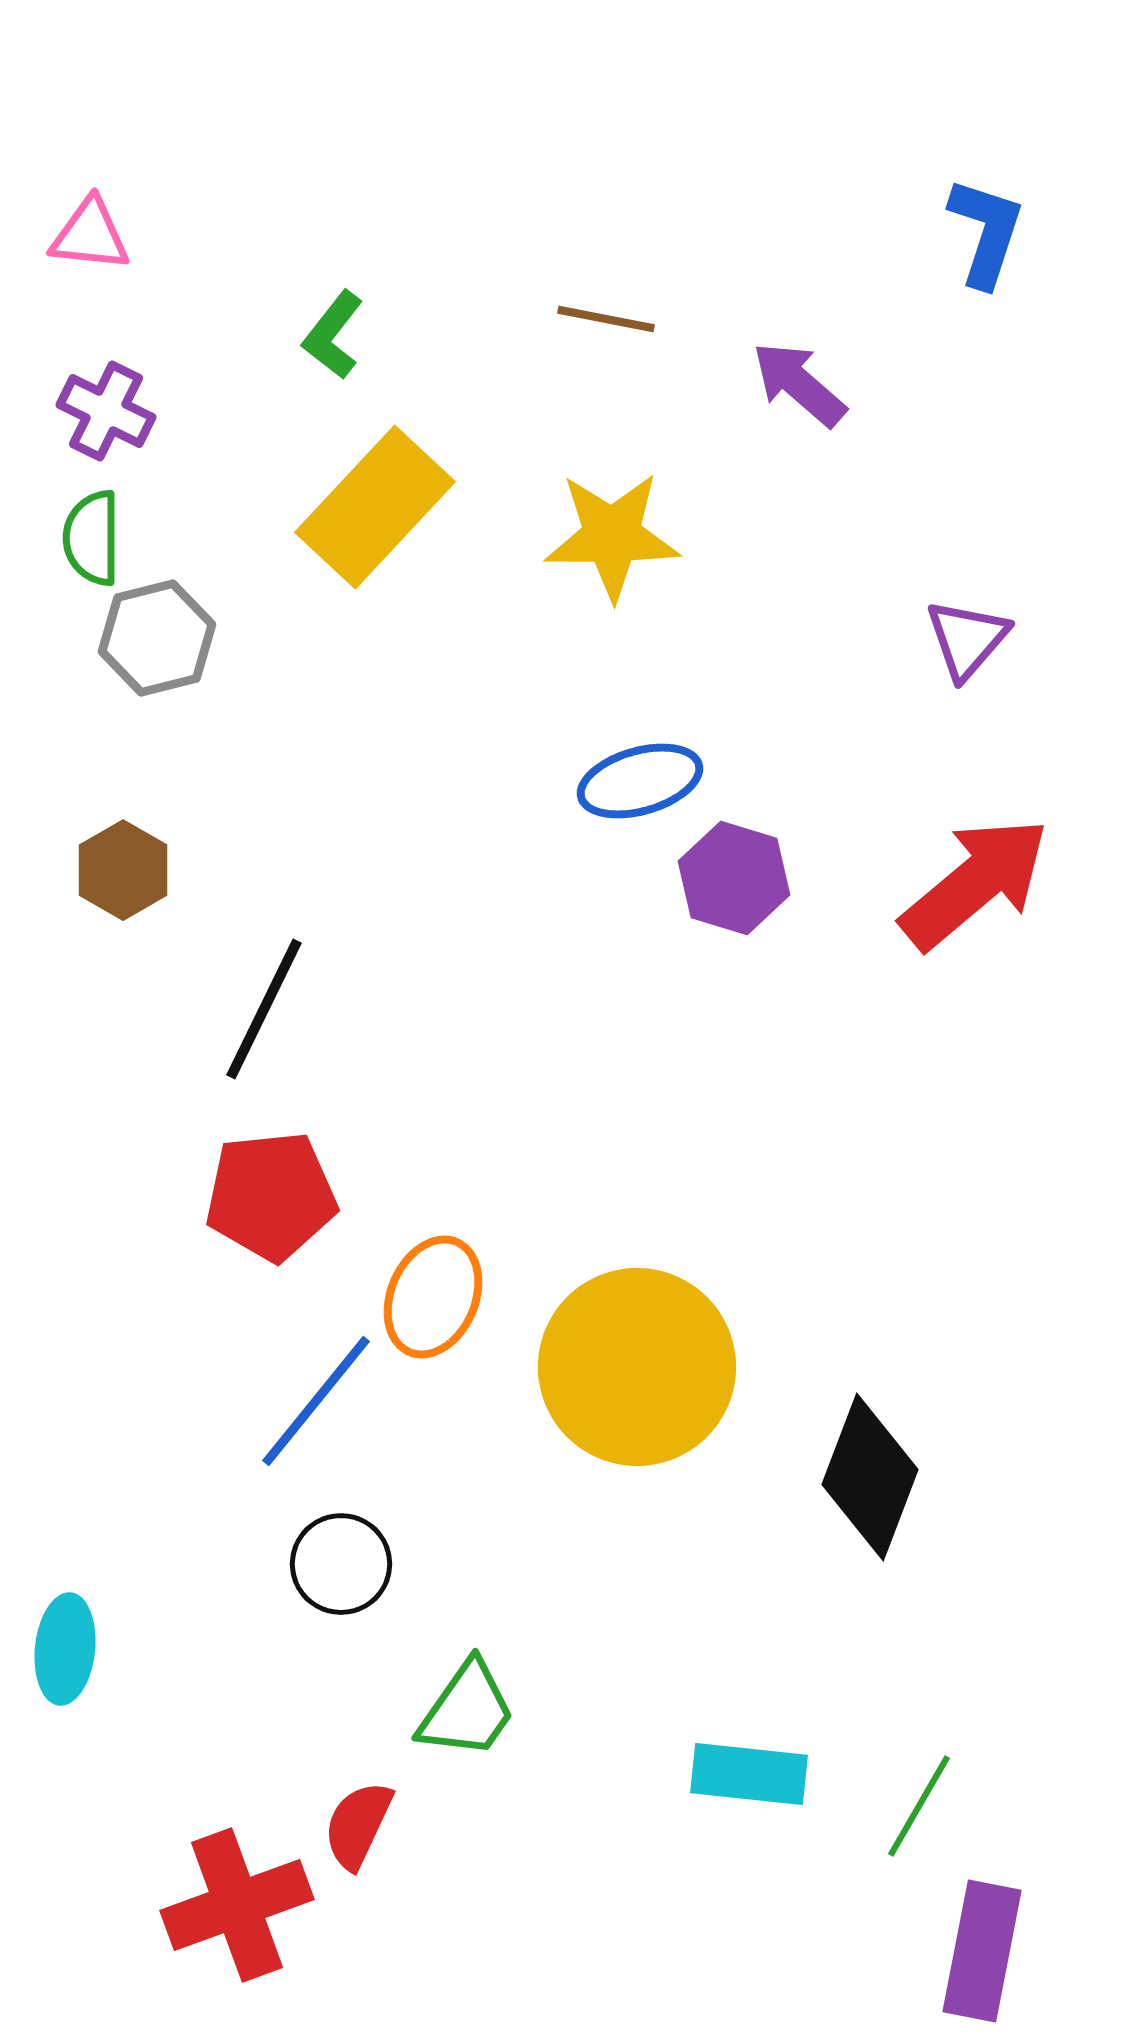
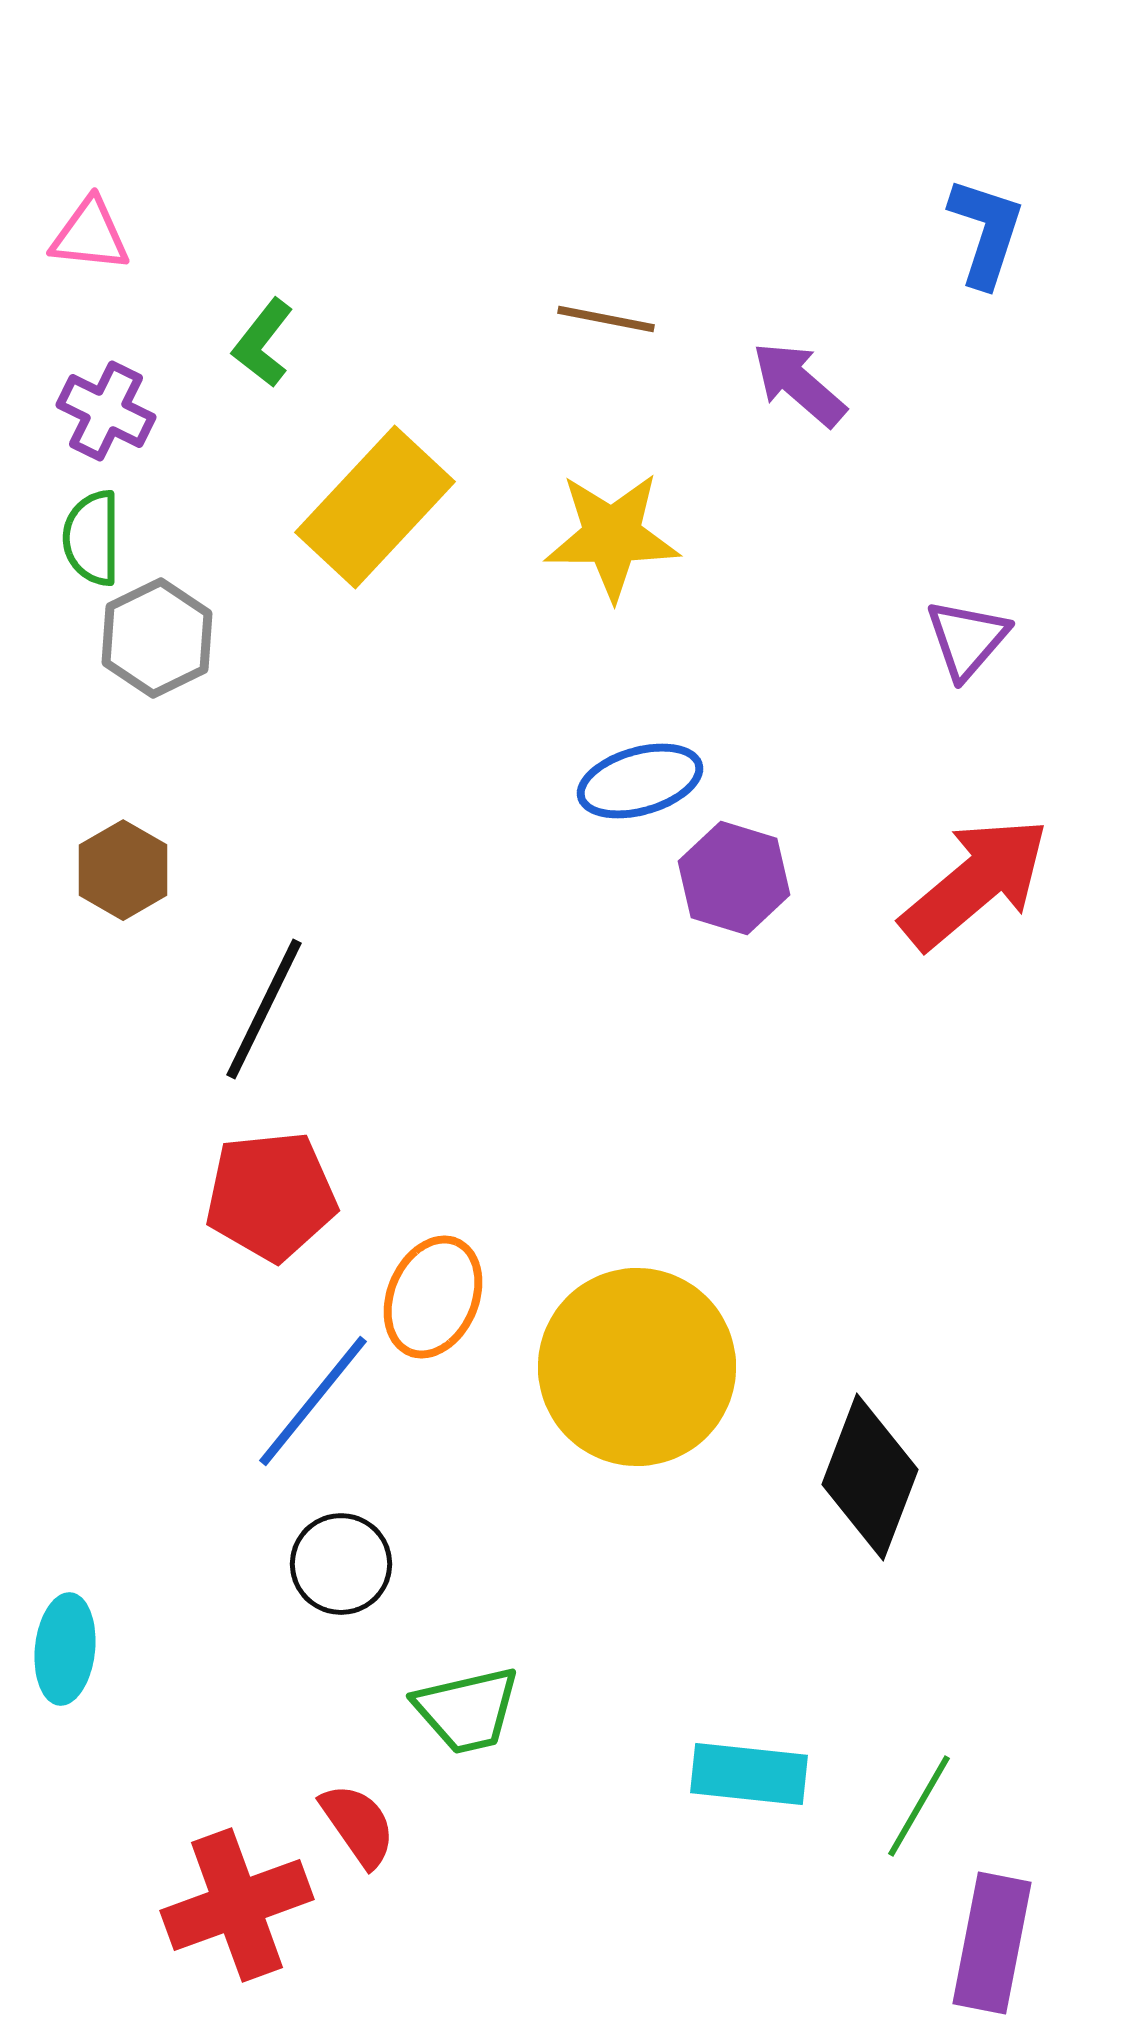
green L-shape: moved 70 px left, 8 px down
gray hexagon: rotated 12 degrees counterclockwise
blue line: moved 3 px left
green trapezoid: rotated 42 degrees clockwise
red semicircle: rotated 120 degrees clockwise
purple rectangle: moved 10 px right, 8 px up
